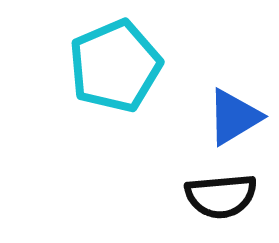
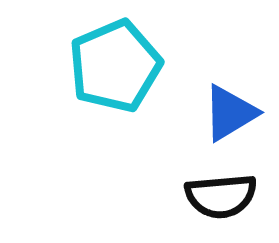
blue triangle: moved 4 px left, 4 px up
